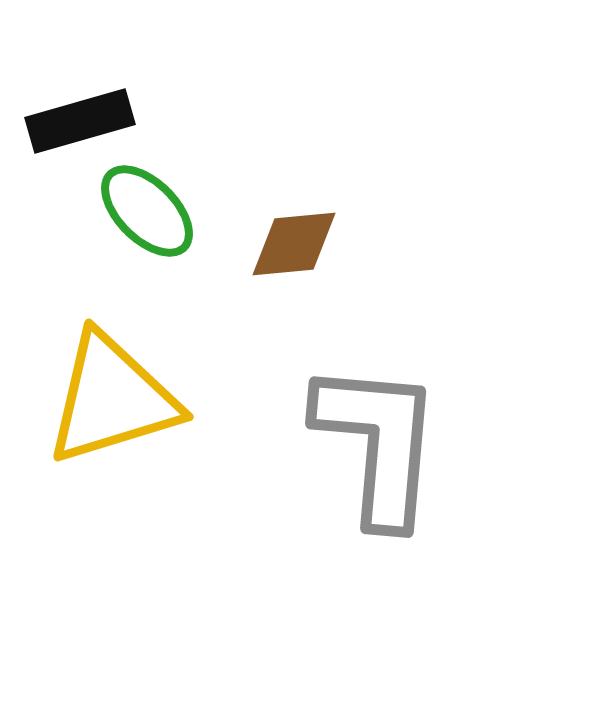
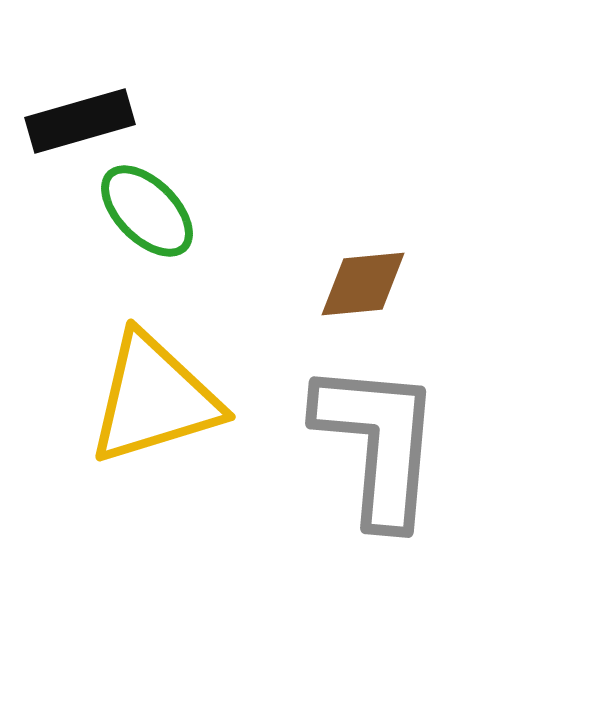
brown diamond: moved 69 px right, 40 px down
yellow triangle: moved 42 px right
